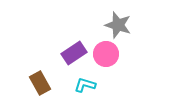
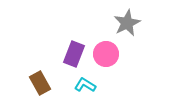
gray star: moved 9 px right, 2 px up; rotated 28 degrees clockwise
purple rectangle: moved 1 px down; rotated 35 degrees counterclockwise
cyan L-shape: rotated 15 degrees clockwise
